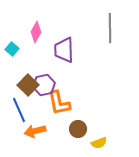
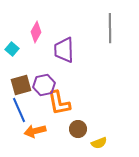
brown square: moved 7 px left; rotated 30 degrees clockwise
